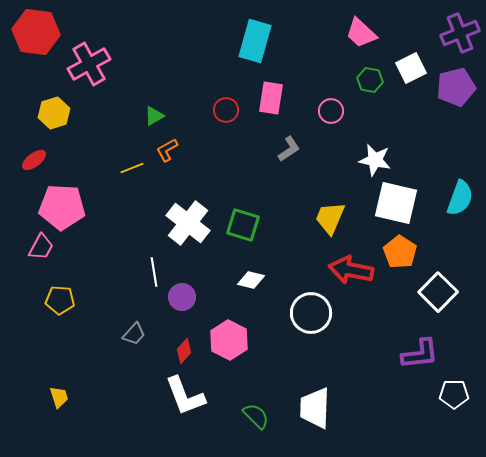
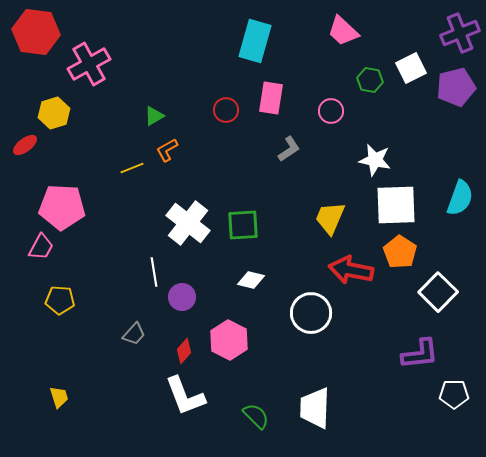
pink trapezoid at (361, 33): moved 18 px left, 2 px up
red ellipse at (34, 160): moved 9 px left, 15 px up
white square at (396, 203): moved 2 px down; rotated 15 degrees counterclockwise
green square at (243, 225): rotated 20 degrees counterclockwise
